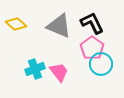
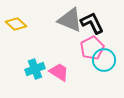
gray triangle: moved 11 px right, 6 px up
pink pentagon: rotated 10 degrees clockwise
cyan circle: moved 3 px right, 4 px up
pink trapezoid: rotated 20 degrees counterclockwise
